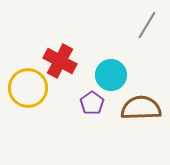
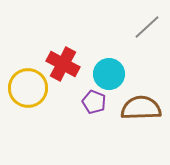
gray line: moved 2 px down; rotated 16 degrees clockwise
red cross: moved 3 px right, 3 px down
cyan circle: moved 2 px left, 1 px up
purple pentagon: moved 2 px right, 1 px up; rotated 15 degrees counterclockwise
